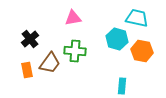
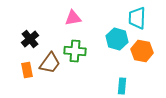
cyan trapezoid: rotated 100 degrees counterclockwise
